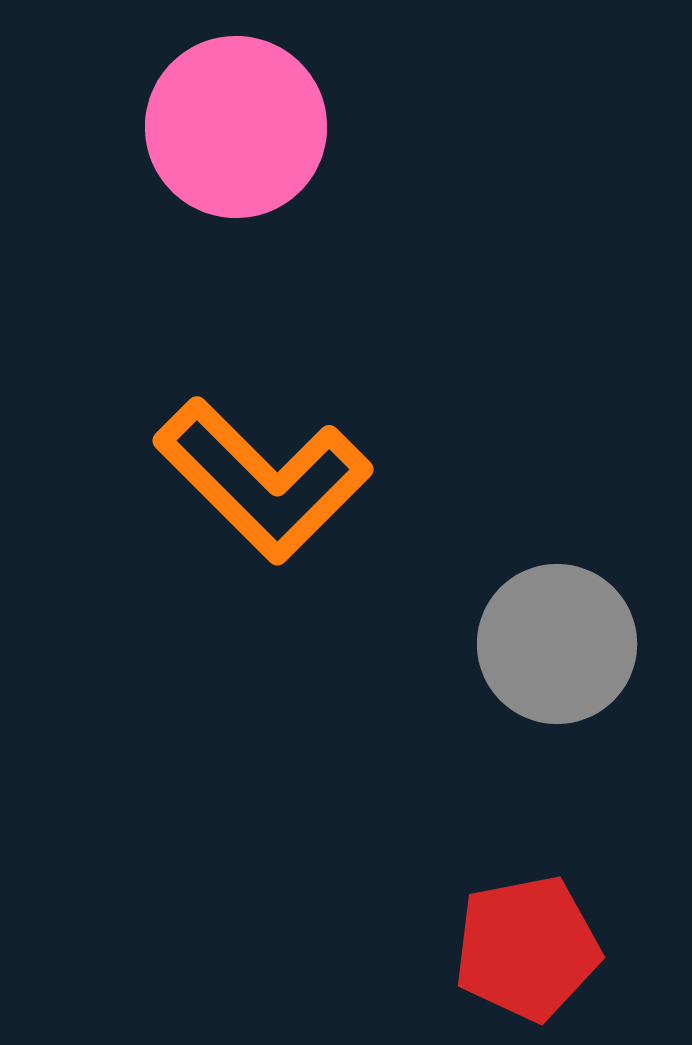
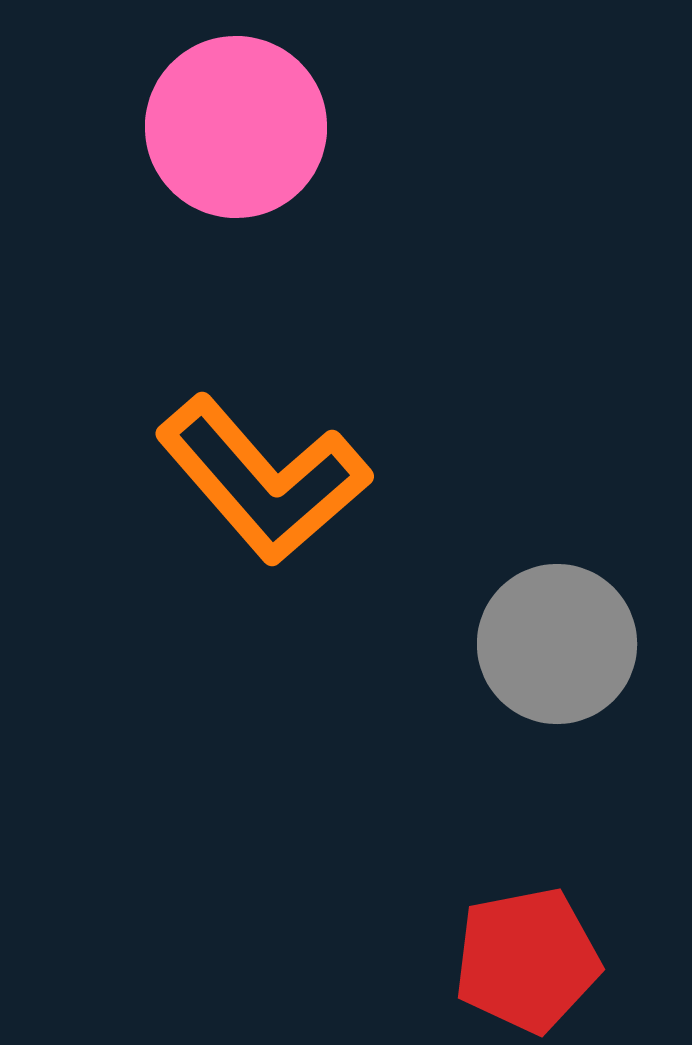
orange L-shape: rotated 4 degrees clockwise
red pentagon: moved 12 px down
